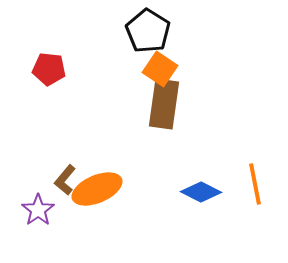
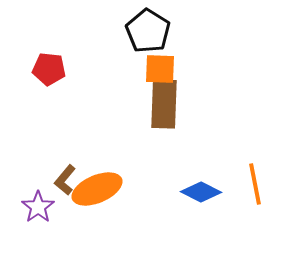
orange square: rotated 32 degrees counterclockwise
brown rectangle: rotated 6 degrees counterclockwise
purple star: moved 3 px up
